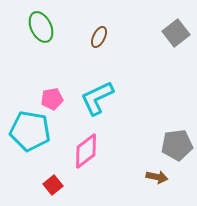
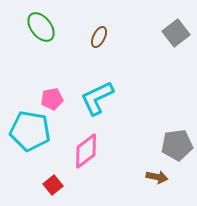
green ellipse: rotated 12 degrees counterclockwise
